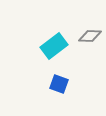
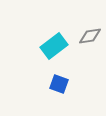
gray diamond: rotated 10 degrees counterclockwise
